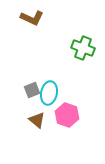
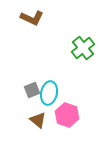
green cross: rotated 30 degrees clockwise
brown triangle: moved 1 px right
